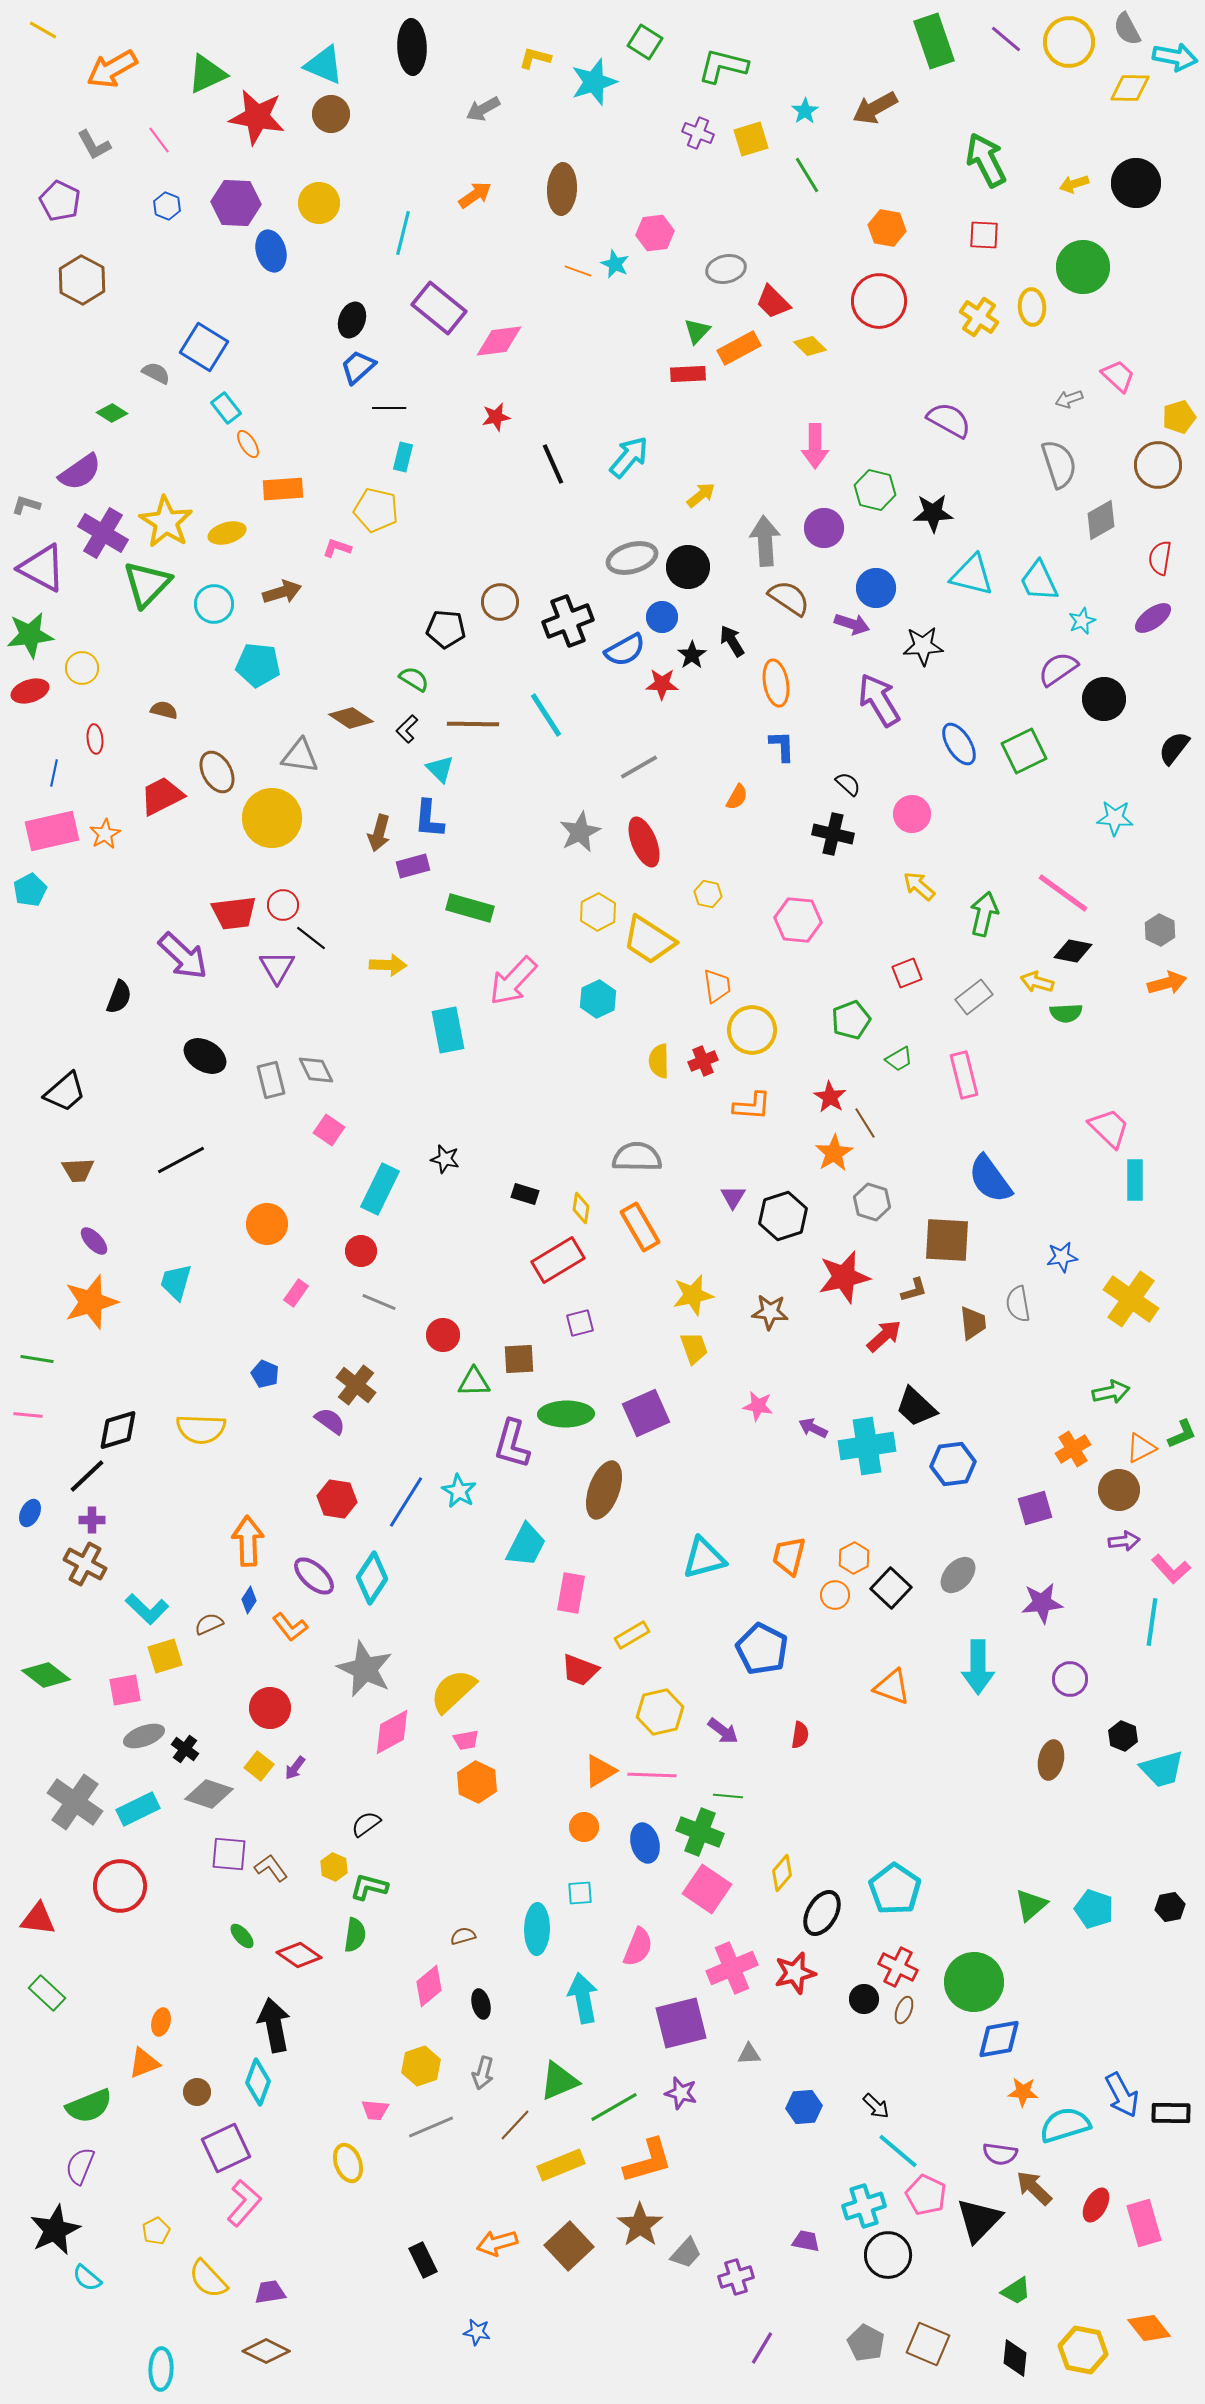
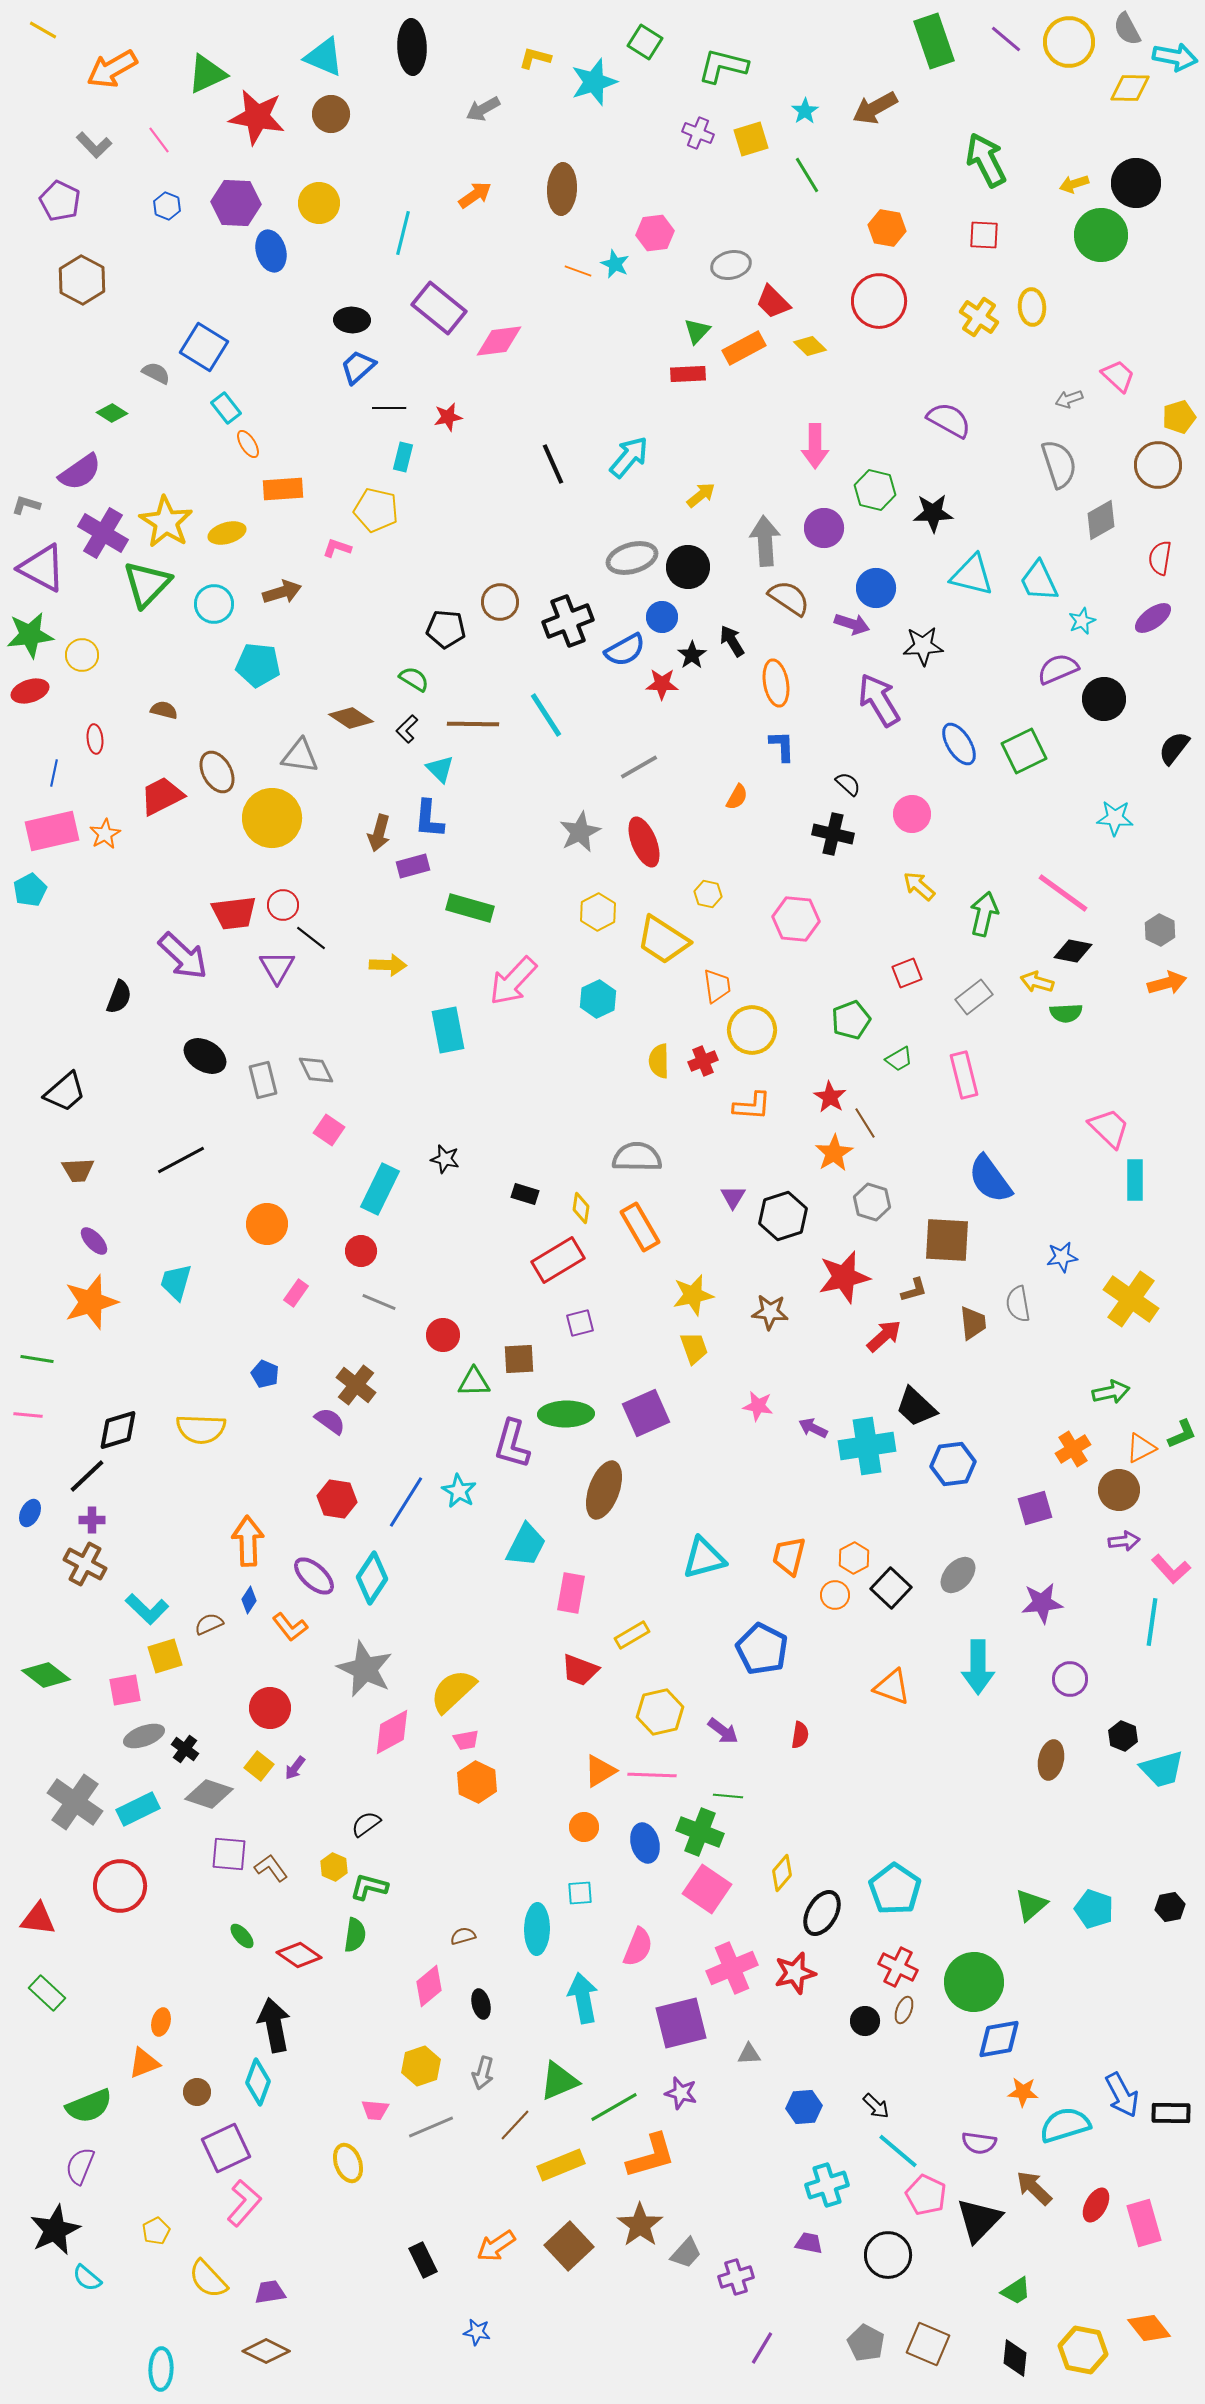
cyan triangle at (324, 65): moved 8 px up
gray L-shape at (94, 145): rotated 15 degrees counterclockwise
green circle at (1083, 267): moved 18 px right, 32 px up
gray ellipse at (726, 269): moved 5 px right, 4 px up
black ellipse at (352, 320): rotated 72 degrees clockwise
orange rectangle at (739, 348): moved 5 px right
red star at (496, 417): moved 48 px left
yellow circle at (82, 668): moved 13 px up
purple semicircle at (1058, 669): rotated 12 degrees clockwise
pink hexagon at (798, 920): moved 2 px left, 1 px up
yellow trapezoid at (649, 940): moved 14 px right
gray rectangle at (271, 1080): moved 8 px left
black circle at (864, 1999): moved 1 px right, 22 px down
purple semicircle at (1000, 2154): moved 21 px left, 11 px up
orange L-shape at (648, 2161): moved 3 px right, 5 px up
cyan cross at (864, 2206): moved 37 px left, 21 px up
purple trapezoid at (806, 2241): moved 3 px right, 2 px down
orange arrow at (497, 2243): moved 1 px left, 3 px down; rotated 18 degrees counterclockwise
